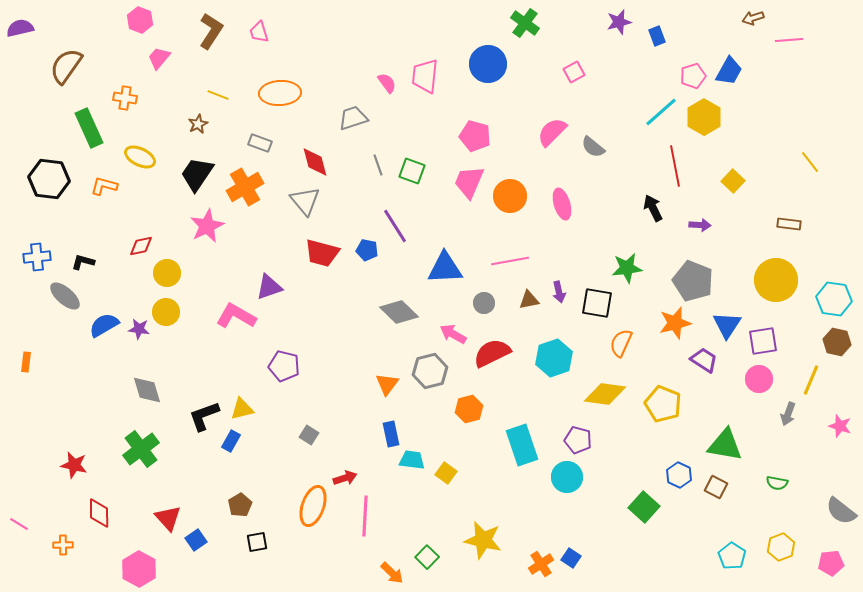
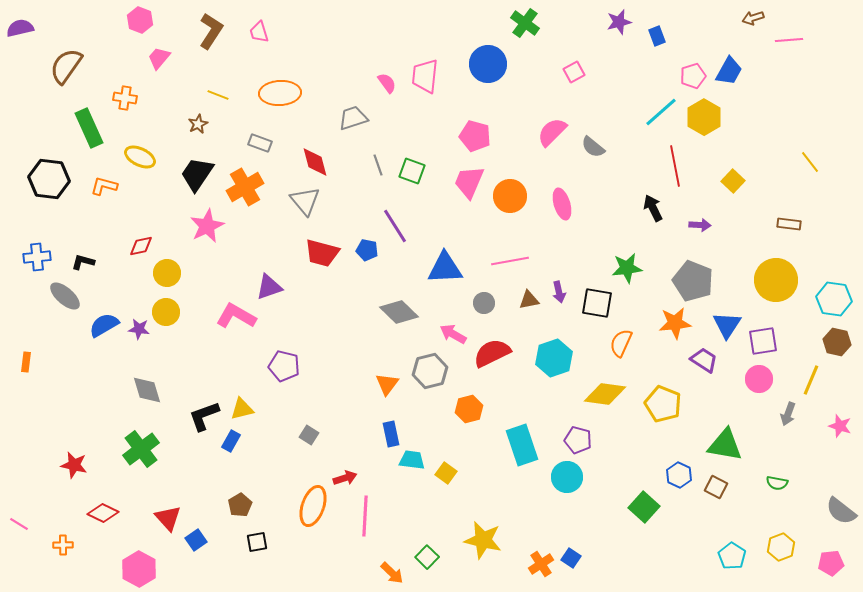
orange star at (675, 323): rotated 8 degrees clockwise
red diamond at (99, 513): moved 4 px right; rotated 64 degrees counterclockwise
